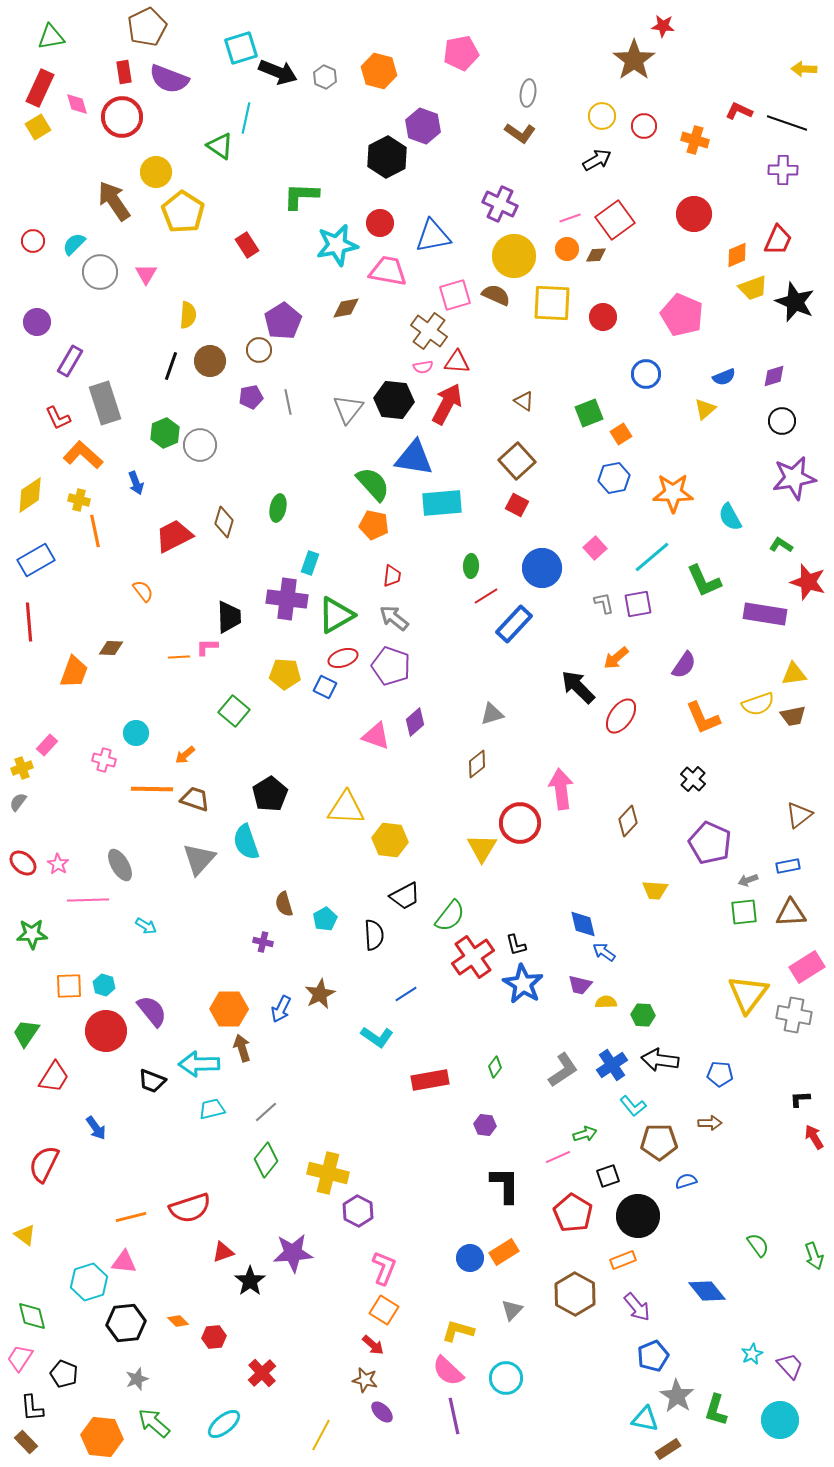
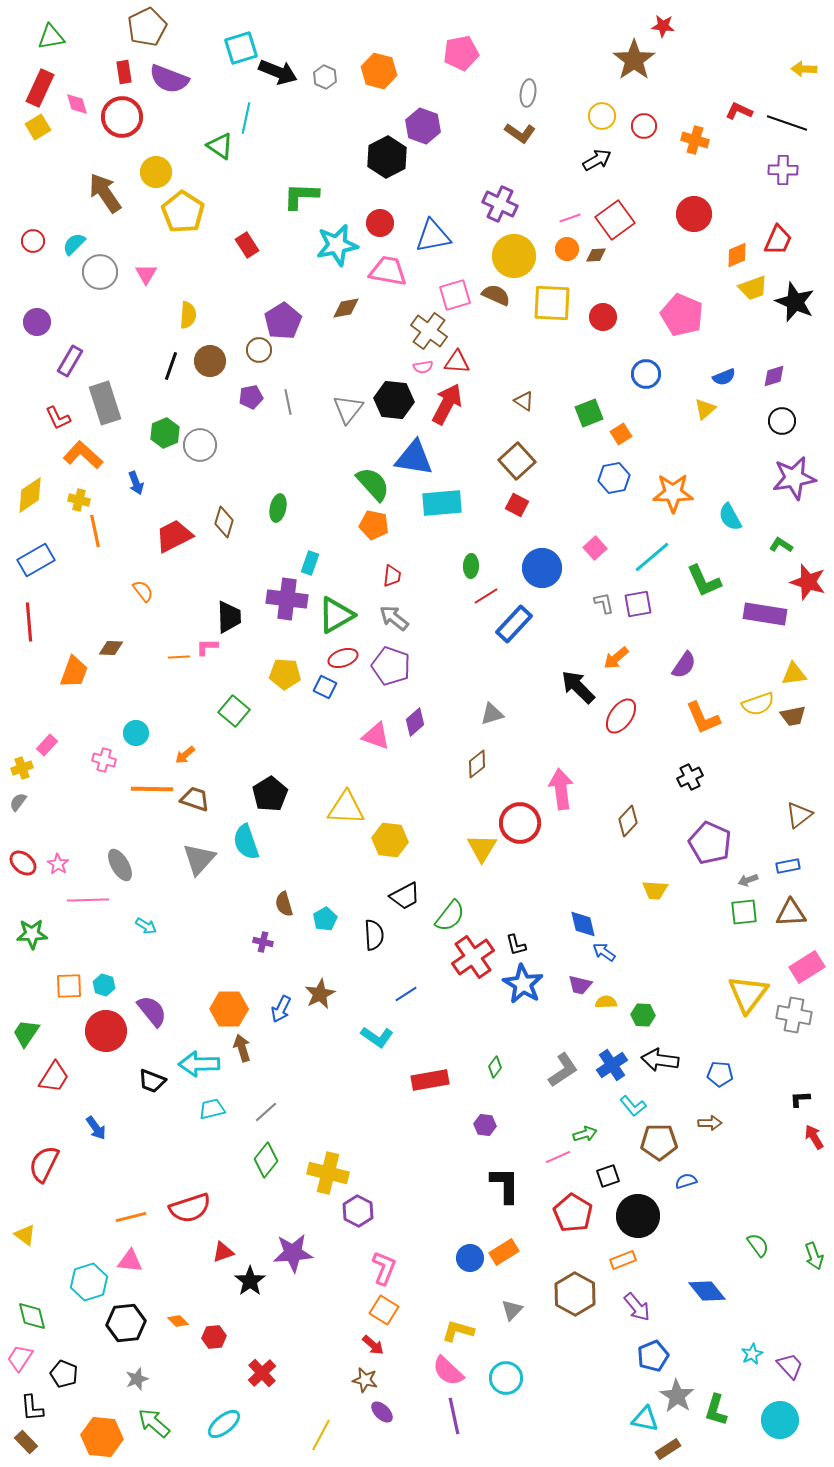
brown arrow at (114, 201): moved 9 px left, 8 px up
black cross at (693, 779): moved 3 px left, 2 px up; rotated 20 degrees clockwise
pink triangle at (124, 1262): moved 6 px right, 1 px up
